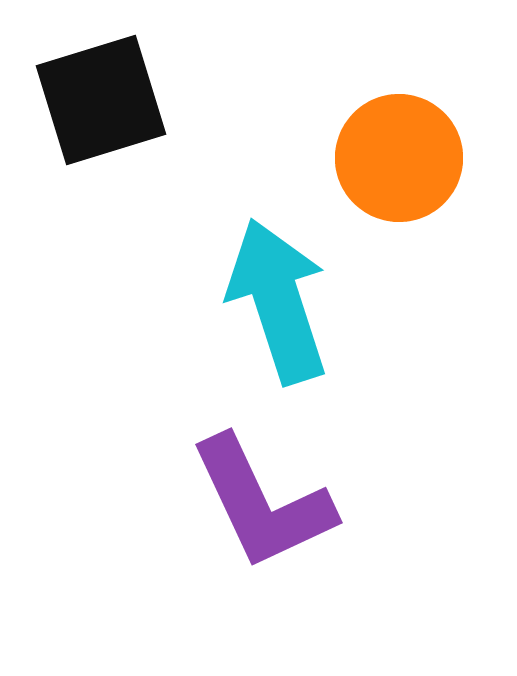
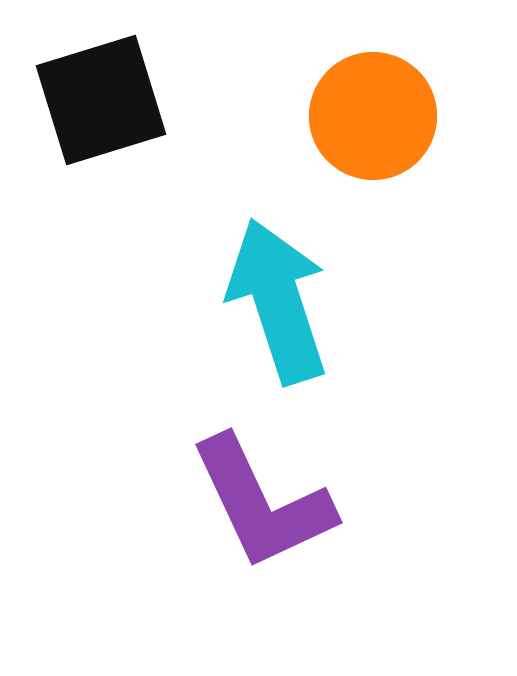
orange circle: moved 26 px left, 42 px up
